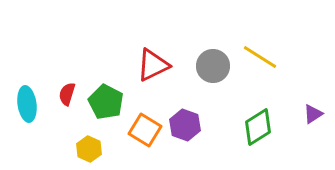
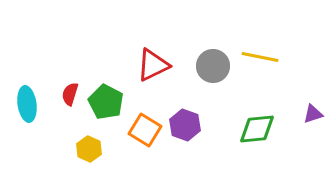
yellow line: rotated 21 degrees counterclockwise
red semicircle: moved 3 px right
purple triangle: rotated 15 degrees clockwise
green diamond: moved 1 px left, 2 px down; rotated 27 degrees clockwise
